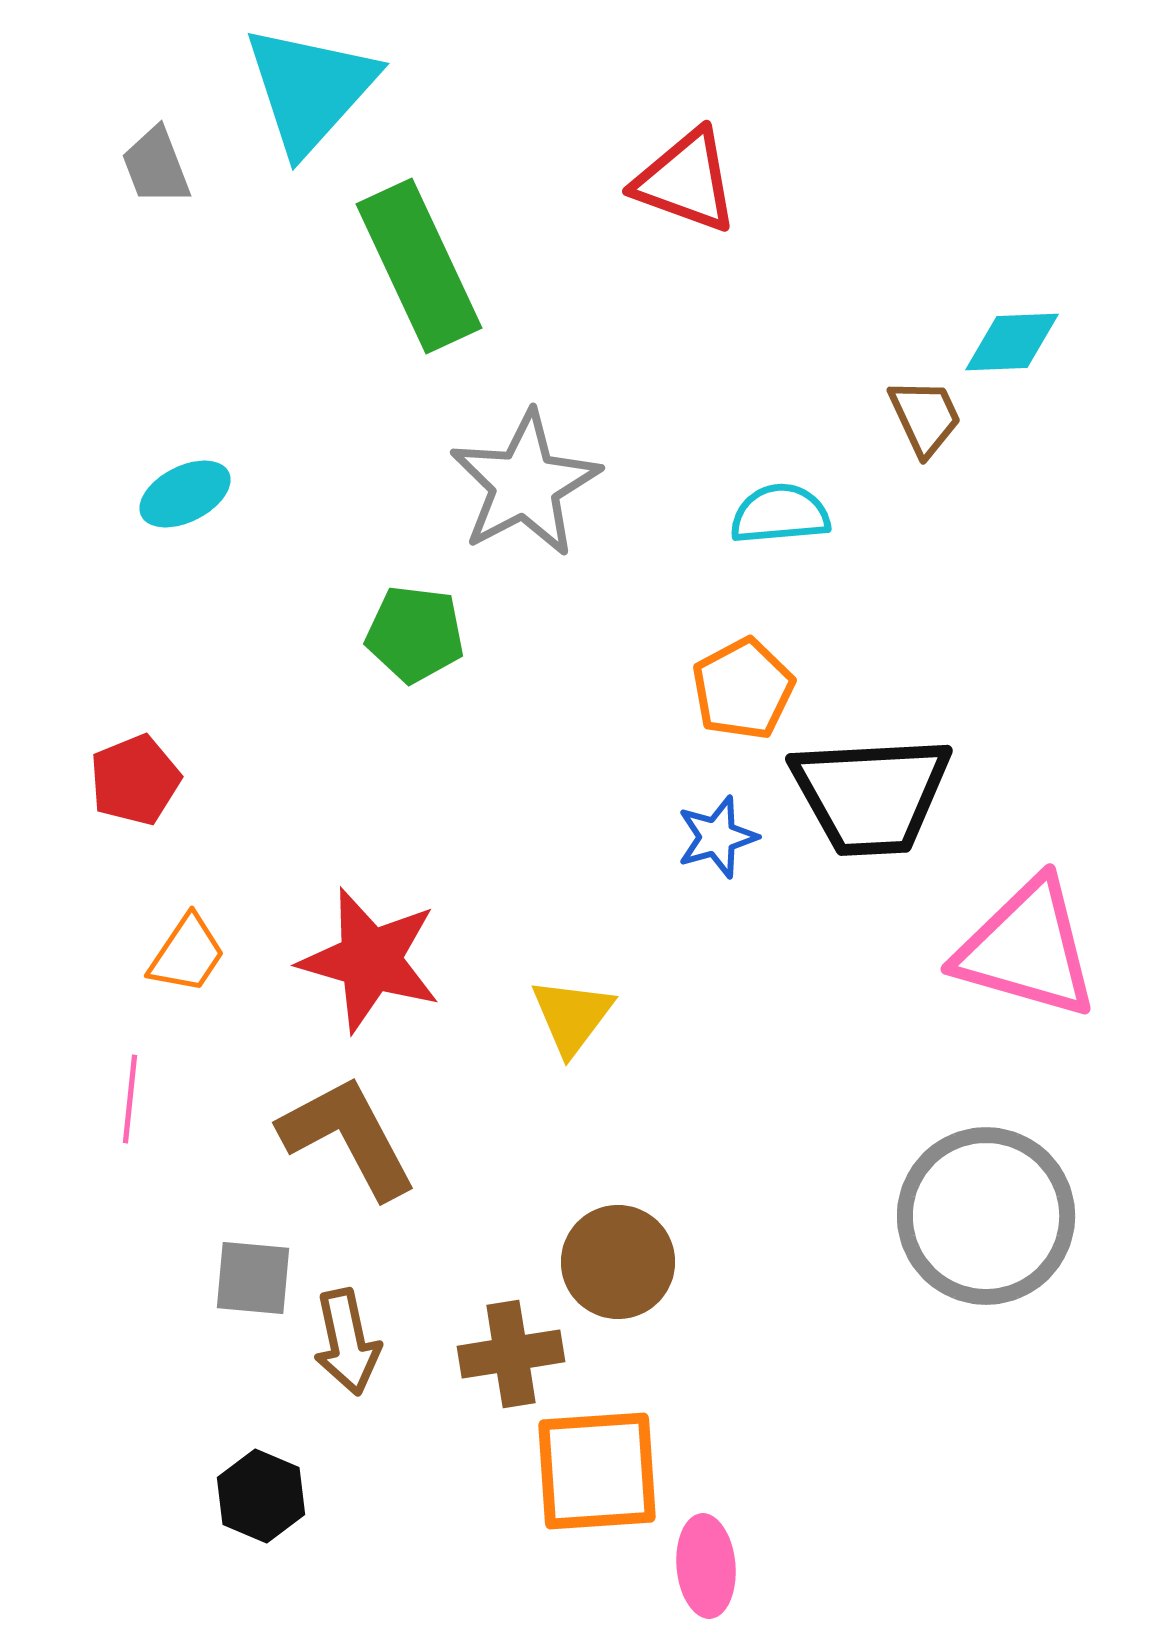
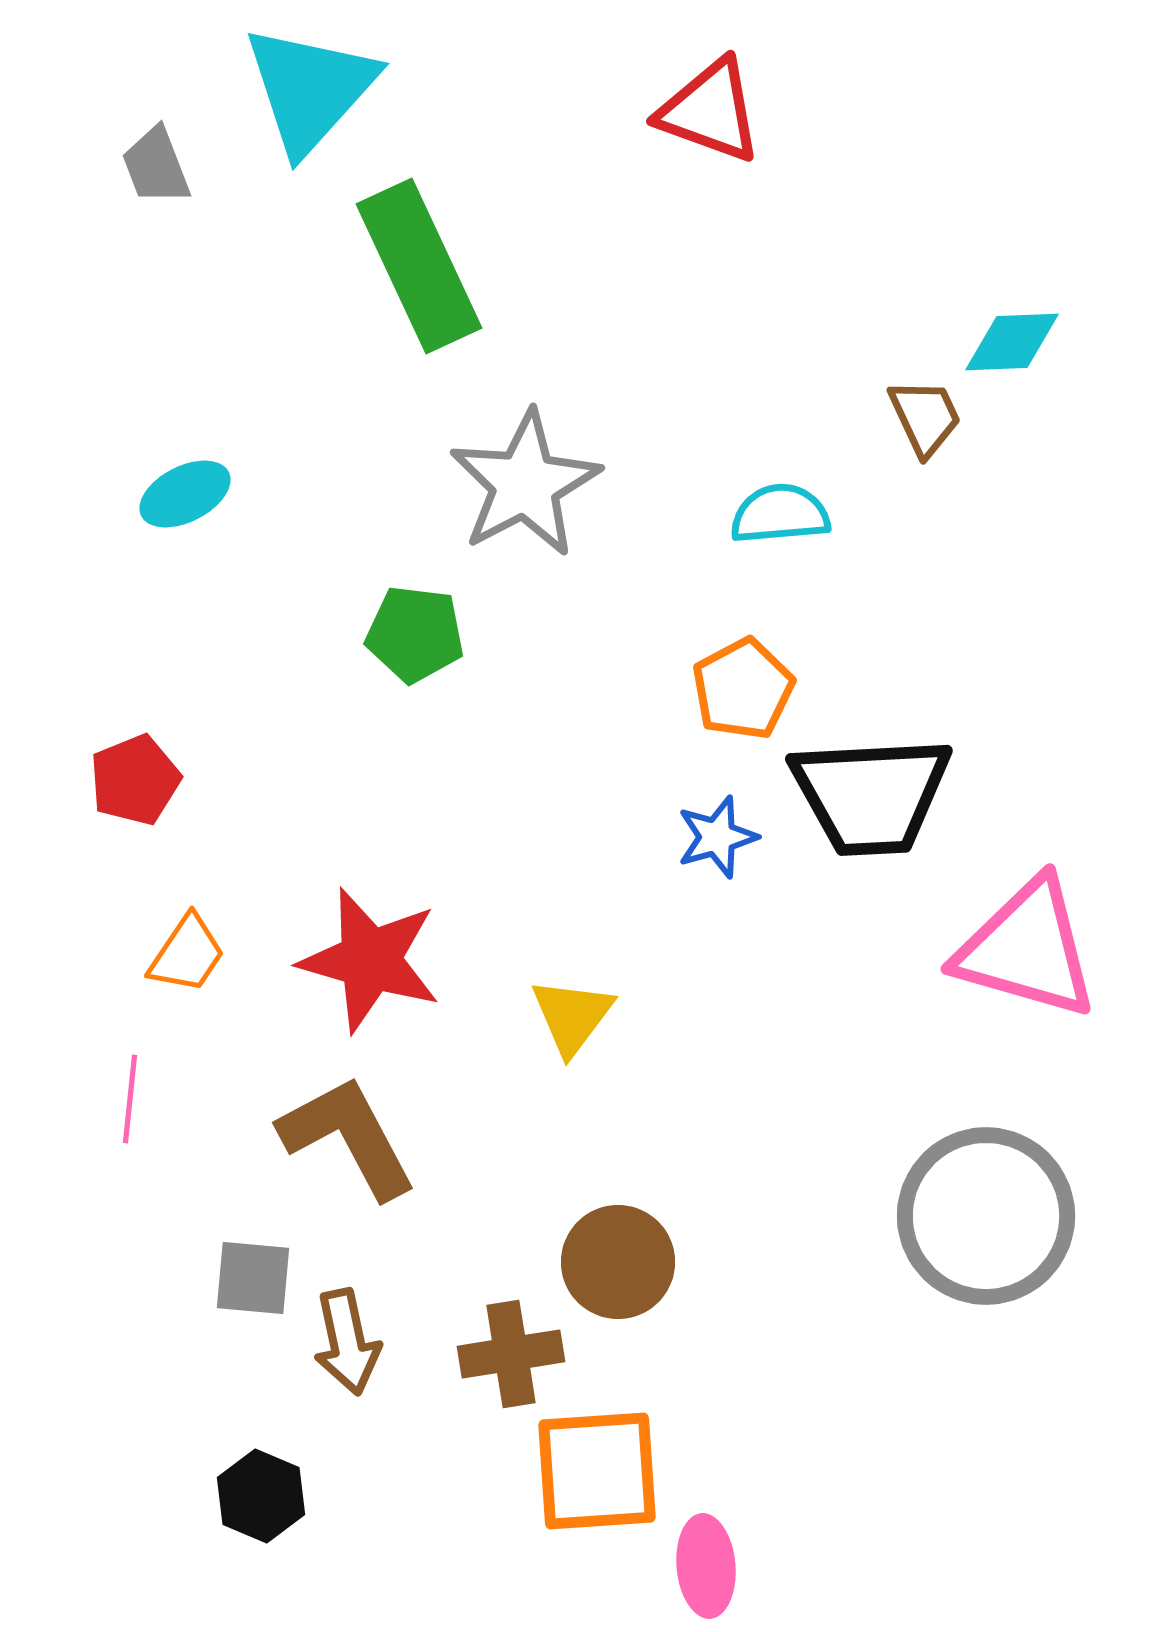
red triangle: moved 24 px right, 70 px up
